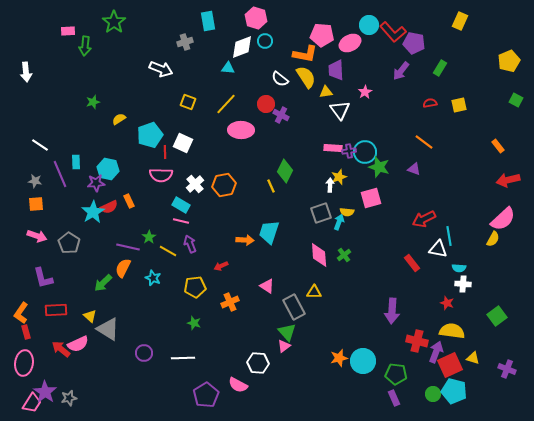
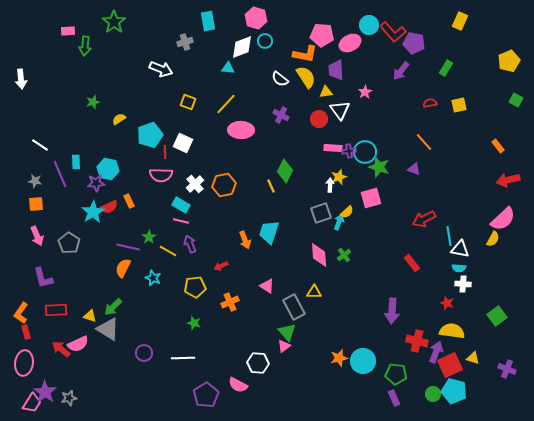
green rectangle at (440, 68): moved 6 px right
white arrow at (26, 72): moved 5 px left, 7 px down
red circle at (266, 104): moved 53 px right, 15 px down
orange line at (424, 142): rotated 12 degrees clockwise
yellow semicircle at (347, 212): rotated 48 degrees counterclockwise
pink arrow at (37, 236): rotated 48 degrees clockwise
orange arrow at (245, 240): rotated 66 degrees clockwise
white triangle at (438, 249): moved 22 px right
green arrow at (103, 283): moved 10 px right, 24 px down
yellow triangle at (90, 316): rotated 24 degrees counterclockwise
